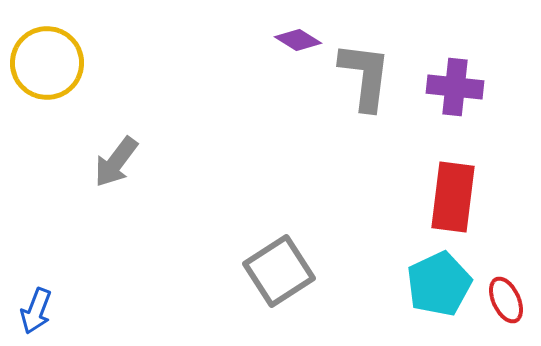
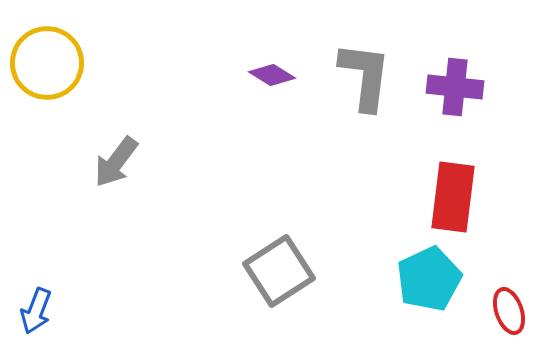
purple diamond: moved 26 px left, 35 px down
cyan pentagon: moved 10 px left, 5 px up
red ellipse: moved 3 px right, 11 px down; rotated 6 degrees clockwise
